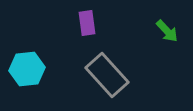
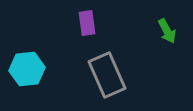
green arrow: rotated 15 degrees clockwise
gray rectangle: rotated 18 degrees clockwise
